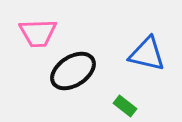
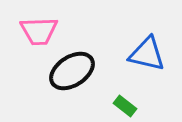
pink trapezoid: moved 1 px right, 2 px up
black ellipse: moved 1 px left
